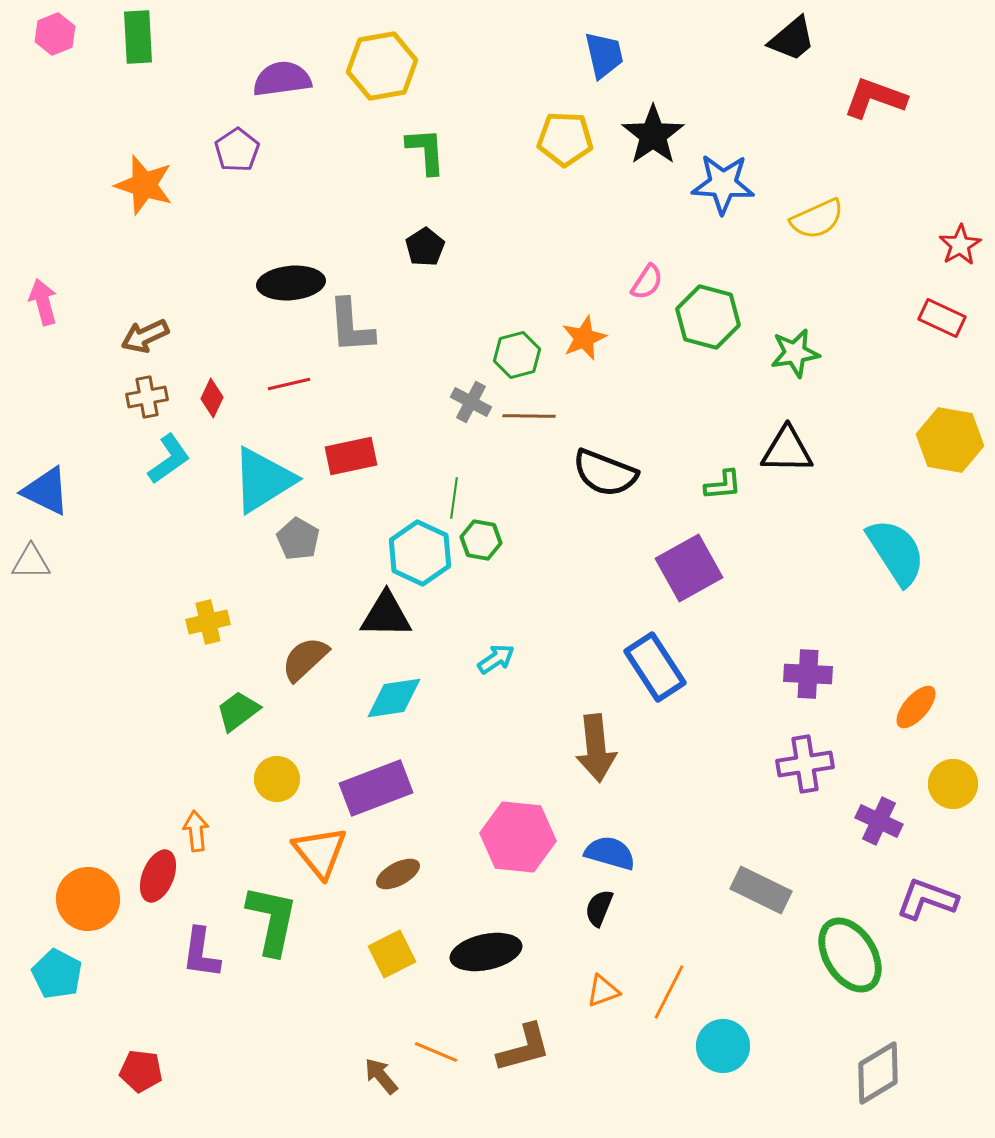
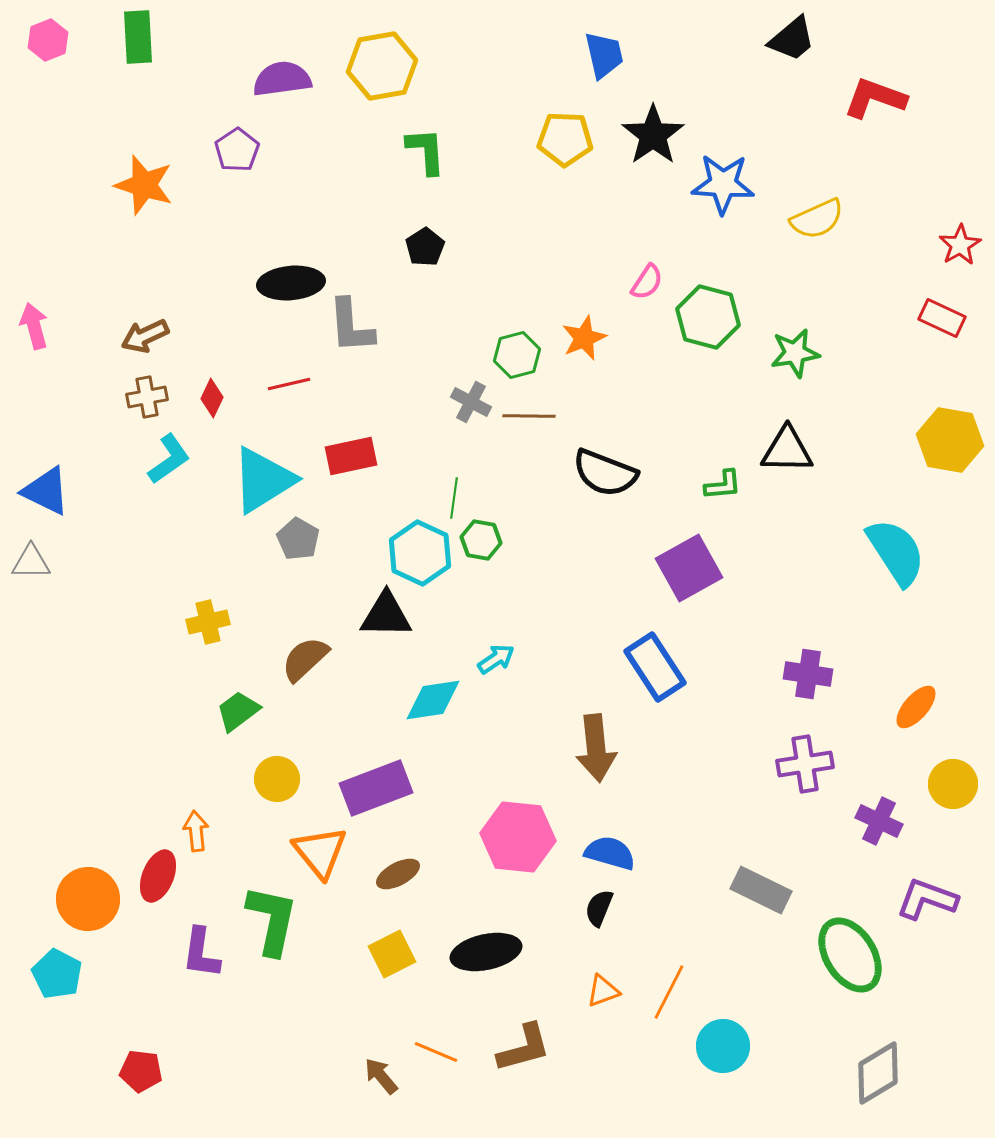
pink hexagon at (55, 34): moved 7 px left, 6 px down
pink arrow at (43, 302): moved 9 px left, 24 px down
purple cross at (808, 674): rotated 6 degrees clockwise
cyan diamond at (394, 698): moved 39 px right, 2 px down
